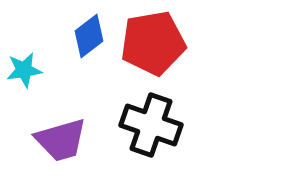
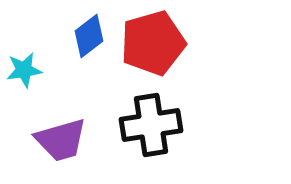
red pentagon: rotated 6 degrees counterclockwise
black cross: rotated 28 degrees counterclockwise
